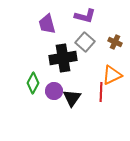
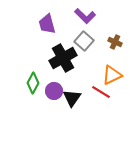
purple L-shape: rotated 30 degrees clockwise
gray square: moved 1 px left, 1 px up
black cross: rotated 20 degrees counterclockwise
red line: rotated 60 degrees counterclockwise
